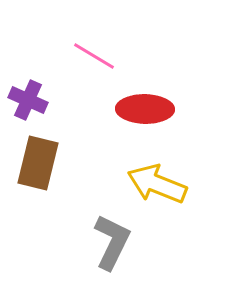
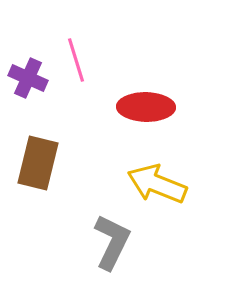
pink line: moved 18 px left, 4 px down; rotated 42 degrees clockwise
purple cross: moved 22 px up
red ellipse: moved 1 px right, 2 px up
